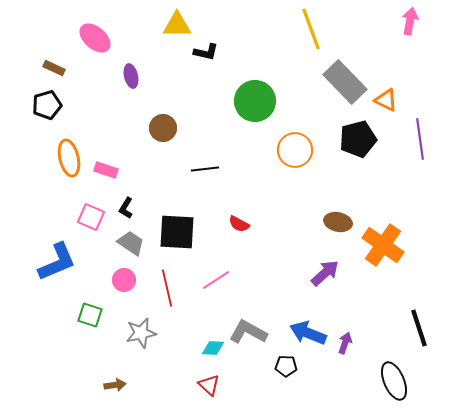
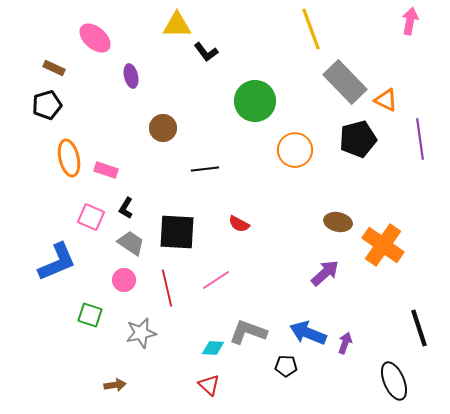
black L-shape at (206, 52): rotated 40 degrees clockwise
gray L-shape at (248, 332): rotated 9 degrees counterclockwise
